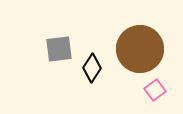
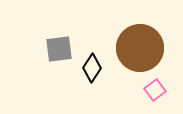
brown circle: moved 1 px up
